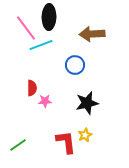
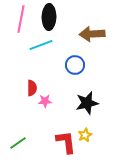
pink line: moved 5 px left, 9 px up; rotated 48 degrees clockwise
green line: moved 2 px up
